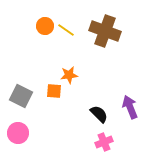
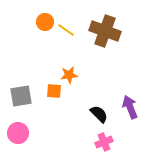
orange circle: moved 4 px up
gray square: rotated 35 degrees counterclockwise
